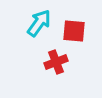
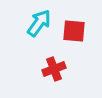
red cross: moved 2 px left, 7 px down
